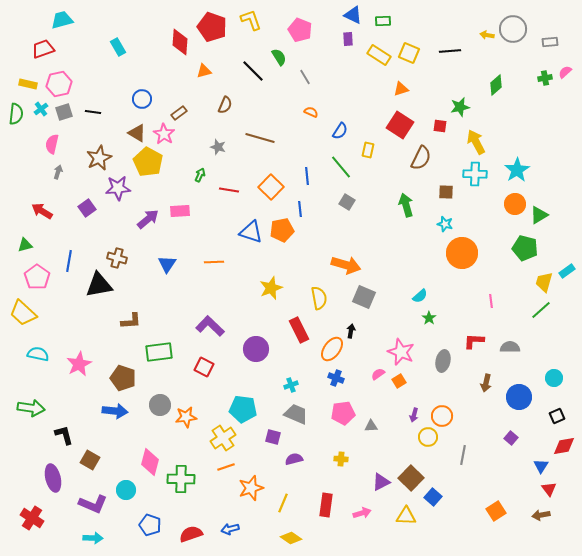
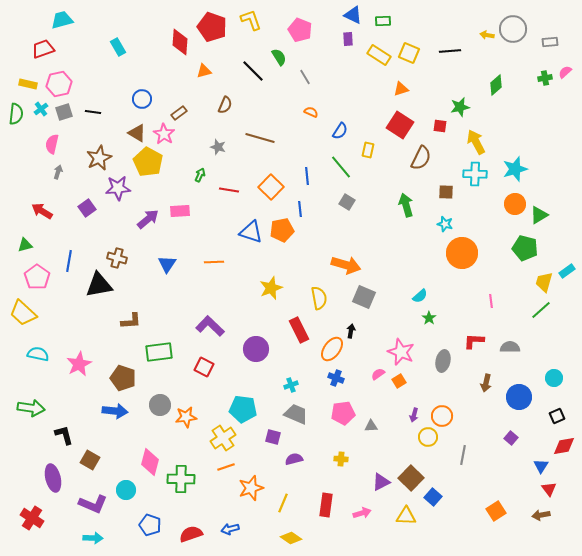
cyan star at (517, 170): moved 2 px left, 1 px up; rotated 15 degrees clockwise
